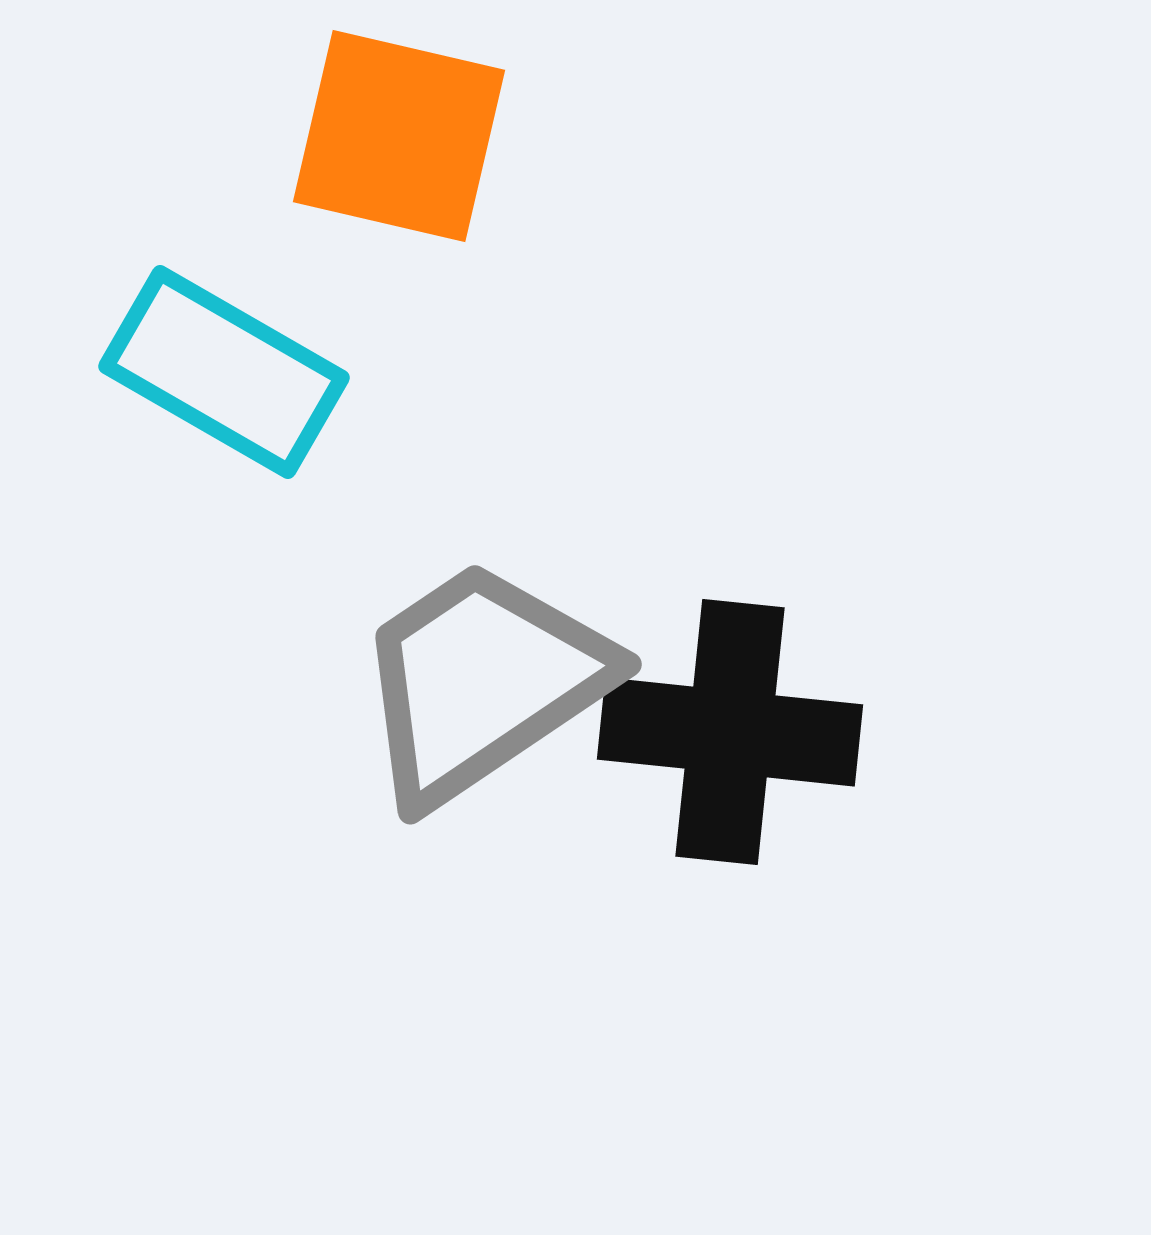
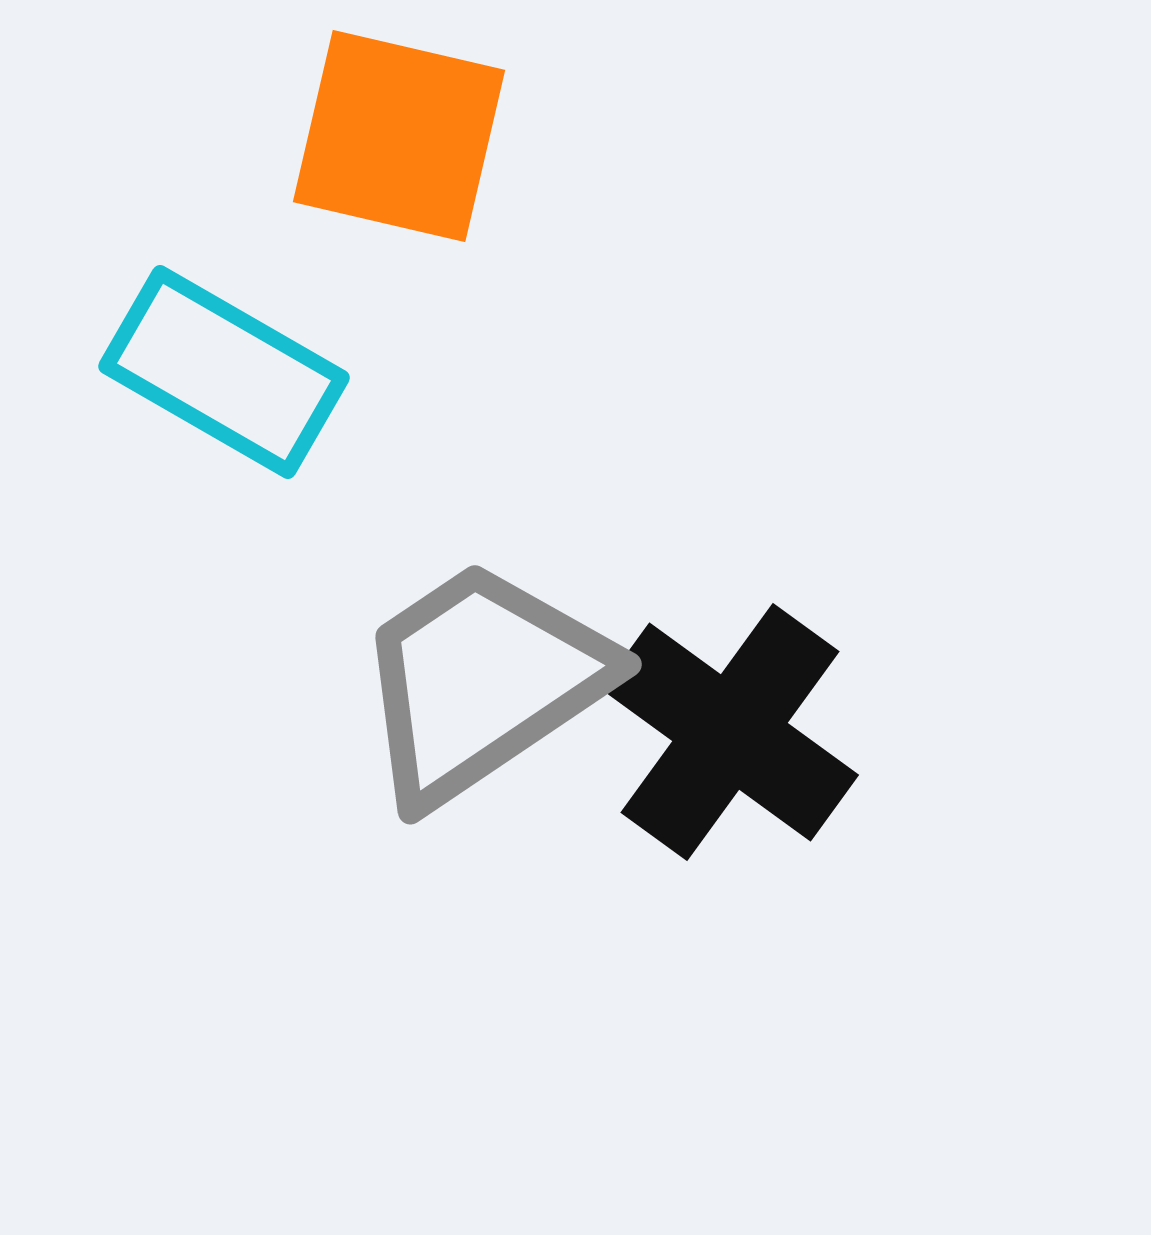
black cross: rotated 30 degrees clockwise
